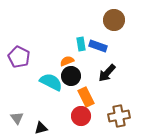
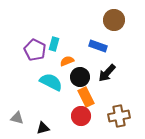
cyan rectangle: moved 27 px left; rotated 24 degrees clockwise
purple pentagon: moved 16 px right, 7 px up
black circle: moved 9 px right, 1 px down
gray triangle: rotated 40 degrees counterclockwise
black triangle: moved 2 px right
